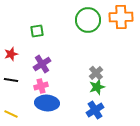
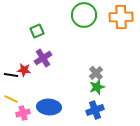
green circle: moved 4 px left, 5 px up
green square: rotated 16 degrees counterclockwise
red star: moved 13 px right, 16 px down; rotated 24 degrees clockwise
purple cross: moved 1 px right, 6 px up
black line: moved 5 px up
pink cross: moved 18 px left, 27 px down
blue ellipse: moved 2 px right, 4 px down
blue cross: rotated 12 degrees clockwise
yellow line: moved 15 px up
